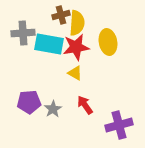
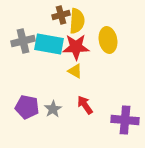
yellow semicircle: moved 2 px up
gray cross: moved 8 px down; rotated 10 degrees counterclockwise
yellow ellipse: moved 2 px up
red star: rotated 8 degrees clockwise
yellow triangle: moved 2 px up
purple pentagon: moved 2 px left, 5 px down; rotated 15 degrees clockwise
purple cross: moved 6 px right, 5 px up; rotated 20 degrees clockwise
